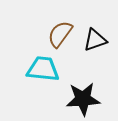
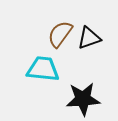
black triangle: moved 6 px left, 2 px up
